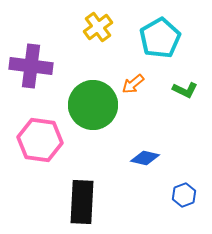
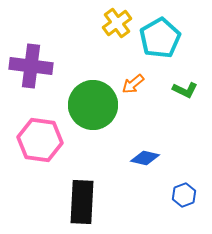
yellow cross: moved 19 px right, 4 px up
